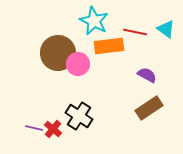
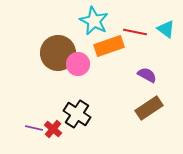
orange rectangle: rotated 12 degrees counterclockwise
black cross: moved 2 px left, 2 px up
